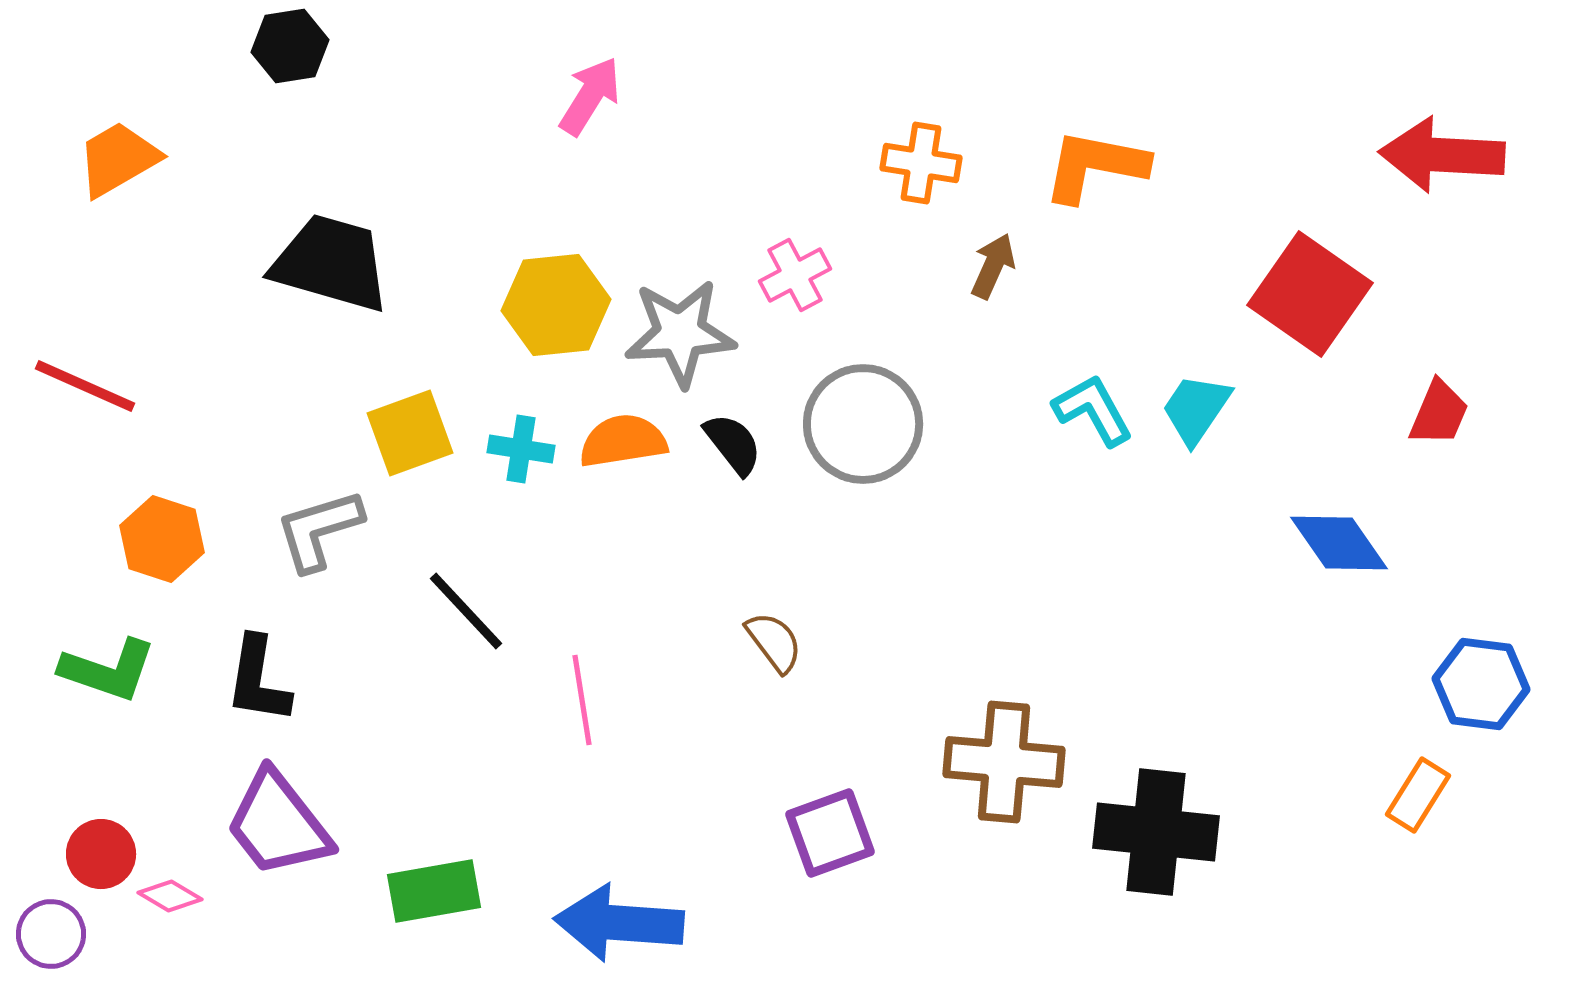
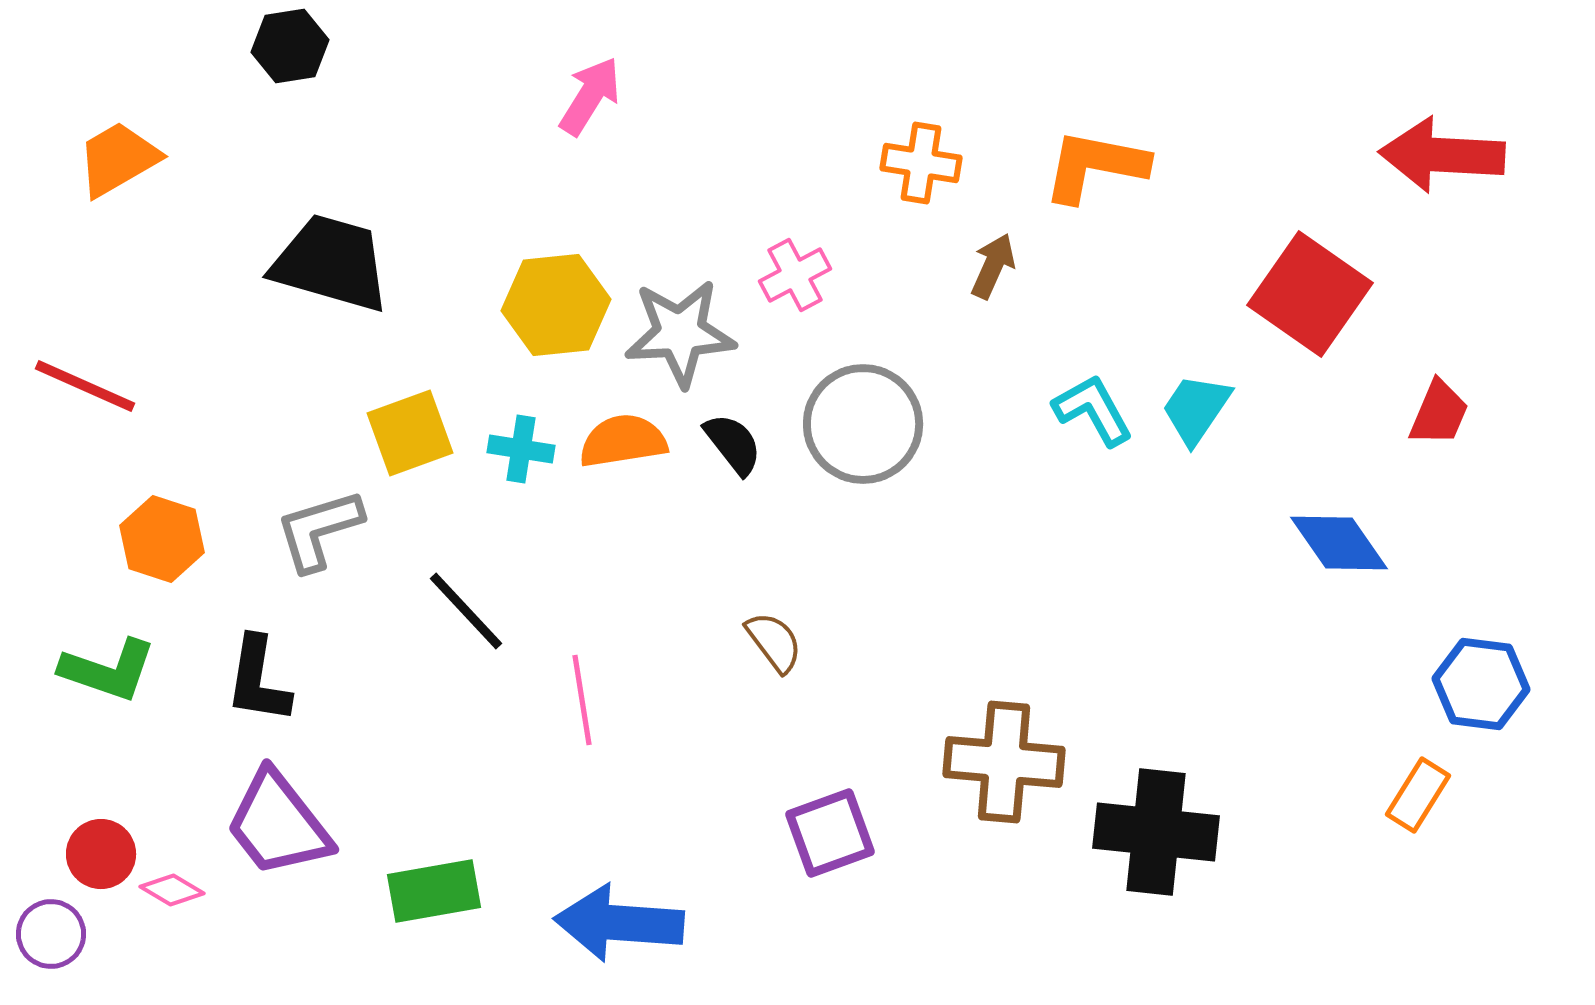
pink diamond: moved 2 px right, 6 px up
